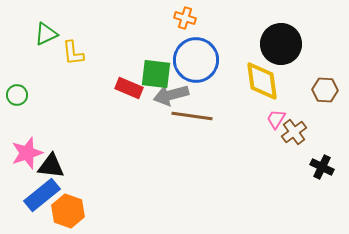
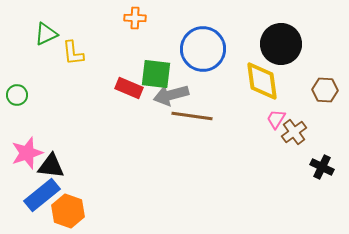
orange cross: moved 50 px left; rotated 15 degrees counterclockwise
blue circle: moved 7 px right, 11 px up
